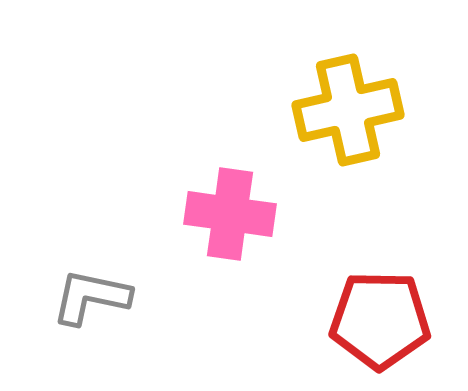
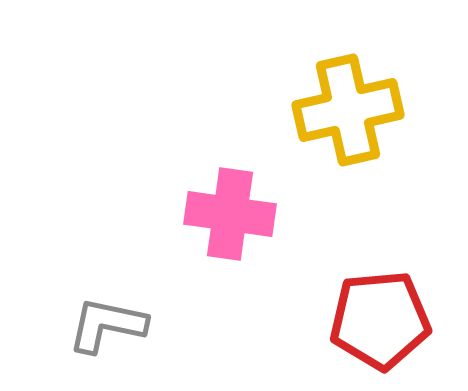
gray L-shape: moved 16 px right, 28 px down
red pentagon: rotated 6 degrees counterclockwise
